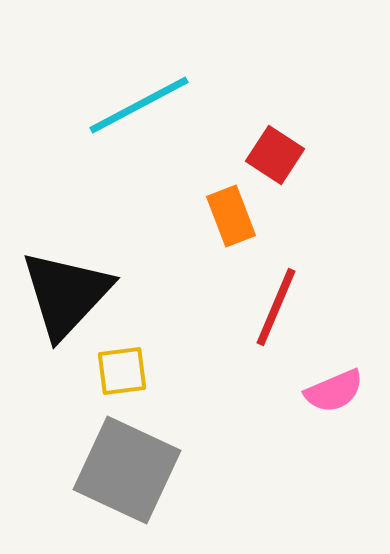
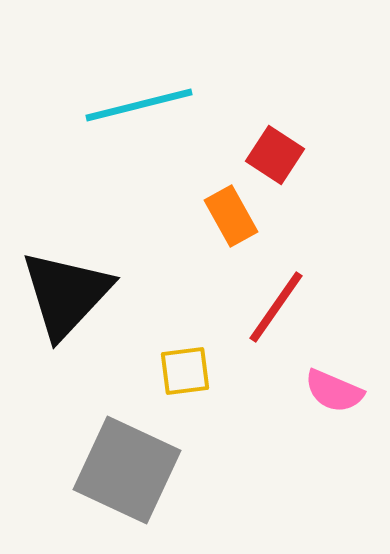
cyan line: rotated 14 degrees clockwise
orange rectangle: rotated 8 degrees counterclockwise
red line: rotated 12 degrees clockwise
yellow square: moved 63 px right
pink semicircle: rotated 46 degrees clockwise
